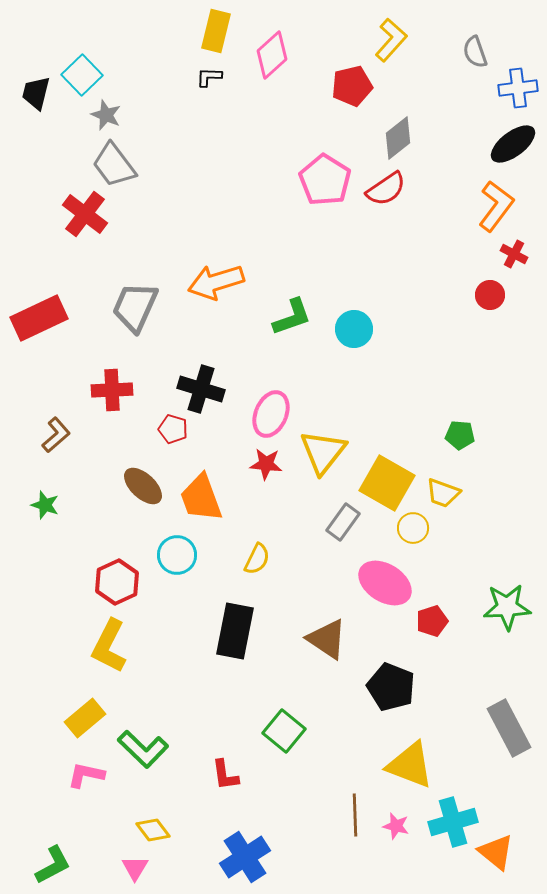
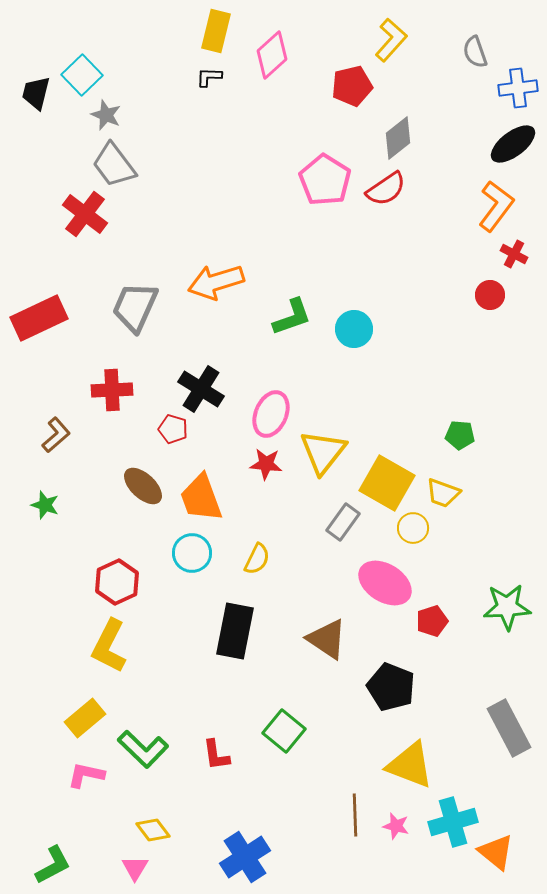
black cross at (201, 389): rotated 15 degrees clockwise
cyan circle at (177, 555): moved 15 px right, 2 px up
red L-shape at (225, 775): moved 9 px left, 20 px up
